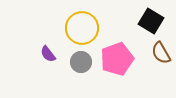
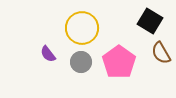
black square: moved 1 px left
pink pentagon: moved 2 px right, 3 px down; rotated 16 degrees counterclockwise
